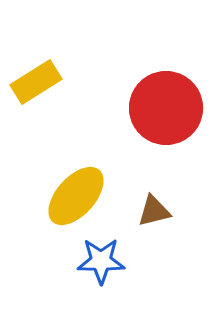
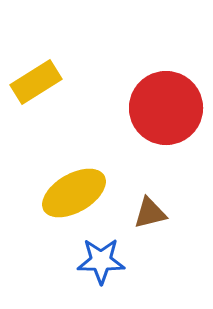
yellow ellipse: moved 2 px left, 3 px up; rotated 18 degrees clockwise
brown triangle: moved 4 px left, 2 px down
